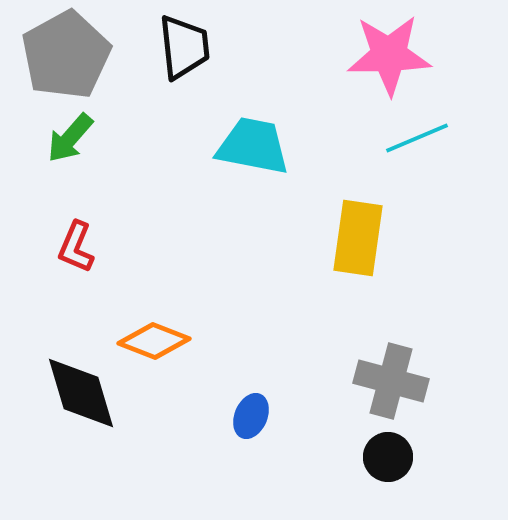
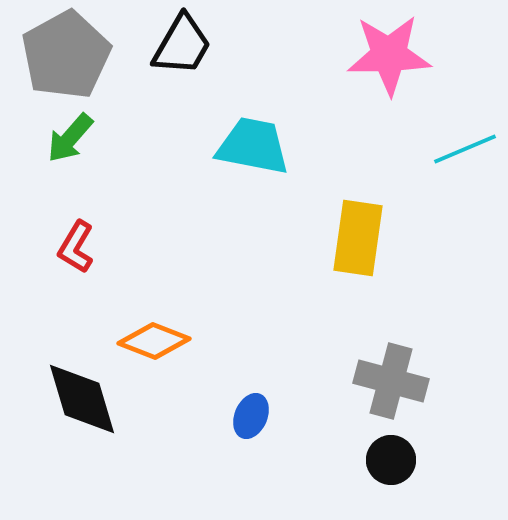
black trapezoid: moved 2 px left, 2 px up; rotated 36 degrees clockwise
cyan line: moved 48 px right, 11 px down
red L-shape: rotated 8 degrees clockwise
black diamond: moved 1 px right, 6 px down
black circle: moved 3 px right, 3 px down
